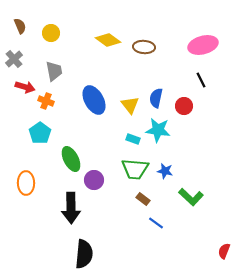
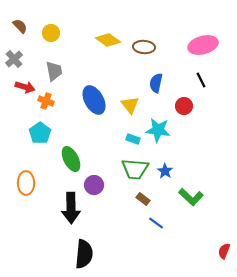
brown semicircle: rotated 21 degrees counterclockwise
blue semicircle: moved 15 px up
blue star: rotated 21 degrees clockwise
purple circle: moved 5 px down
